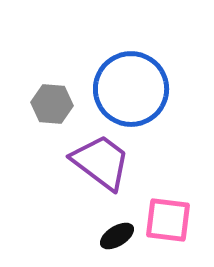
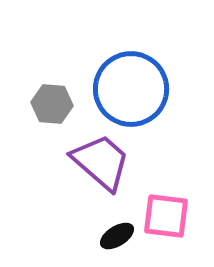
purple trapezoid: rotated 4 degrees clockwise
pink square: moved 2 px left, 4 px up
